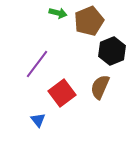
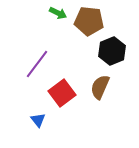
green arrow: rotated 12 degrees clockwise
brown pentagon: rotated 28 degrees clockwise
